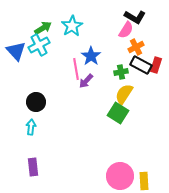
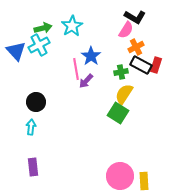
green arrow: rotated 18 degrees clockwise
